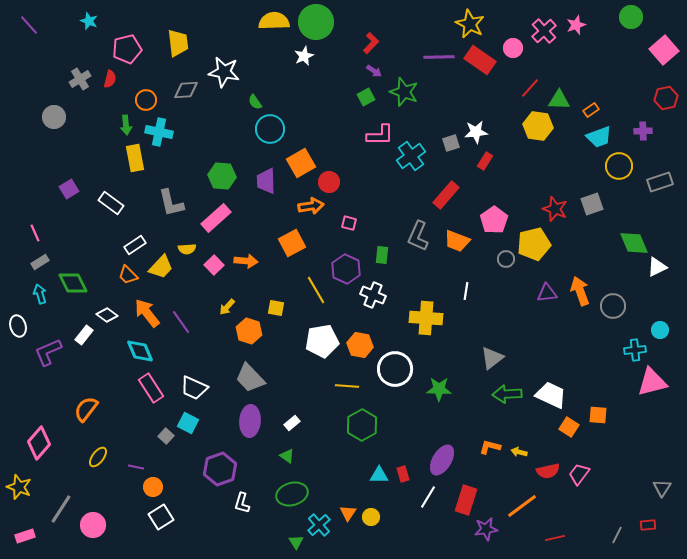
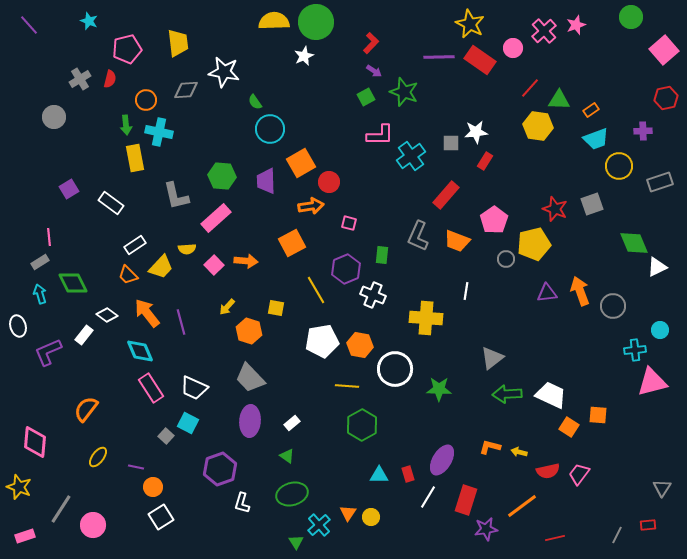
cyan trapezoid at (599, 137): moved 3 px left, 2 px down
gray square at (451, 143): rotated 18 degrees clockwise
gray L-shape at (171, 203): moved 5 px right, 7 px up
pink line at (35, 233): moved 14 px right, 4 px down; rotated 18 degrees clockwise
purple hexagon at (346, 269): rotated 12 degrees clockwise
purple line at (181, 322): rotated 20 degrees clockwise
pink diamond at (39, 443): moved 4 px left, 1 px up; rotated 36 degrees counterclockwise
red rectangle at (403, 474): moved 5 px right
